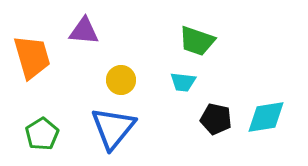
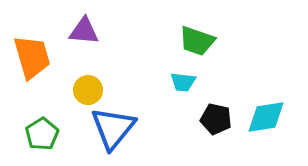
yellow circle: moved 33 px left, 10 px down
